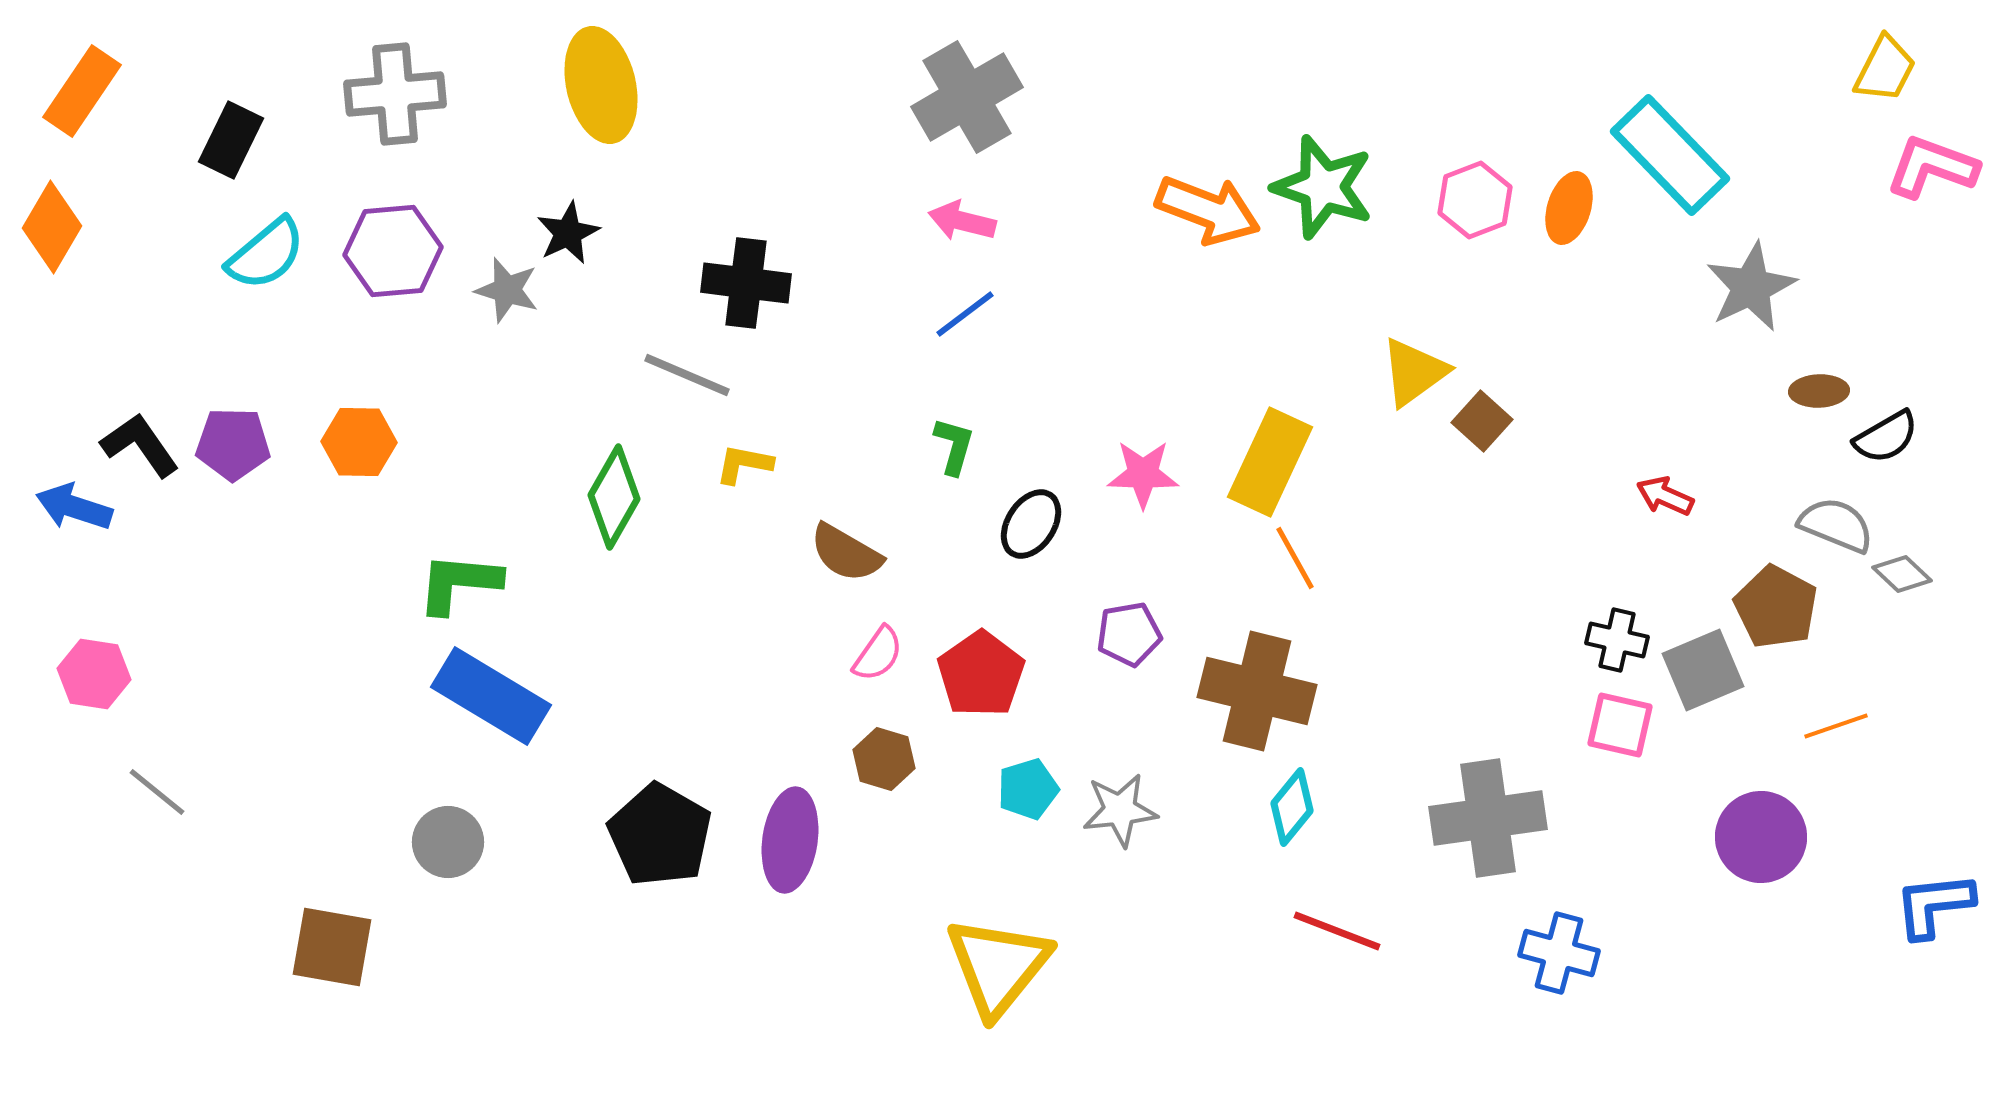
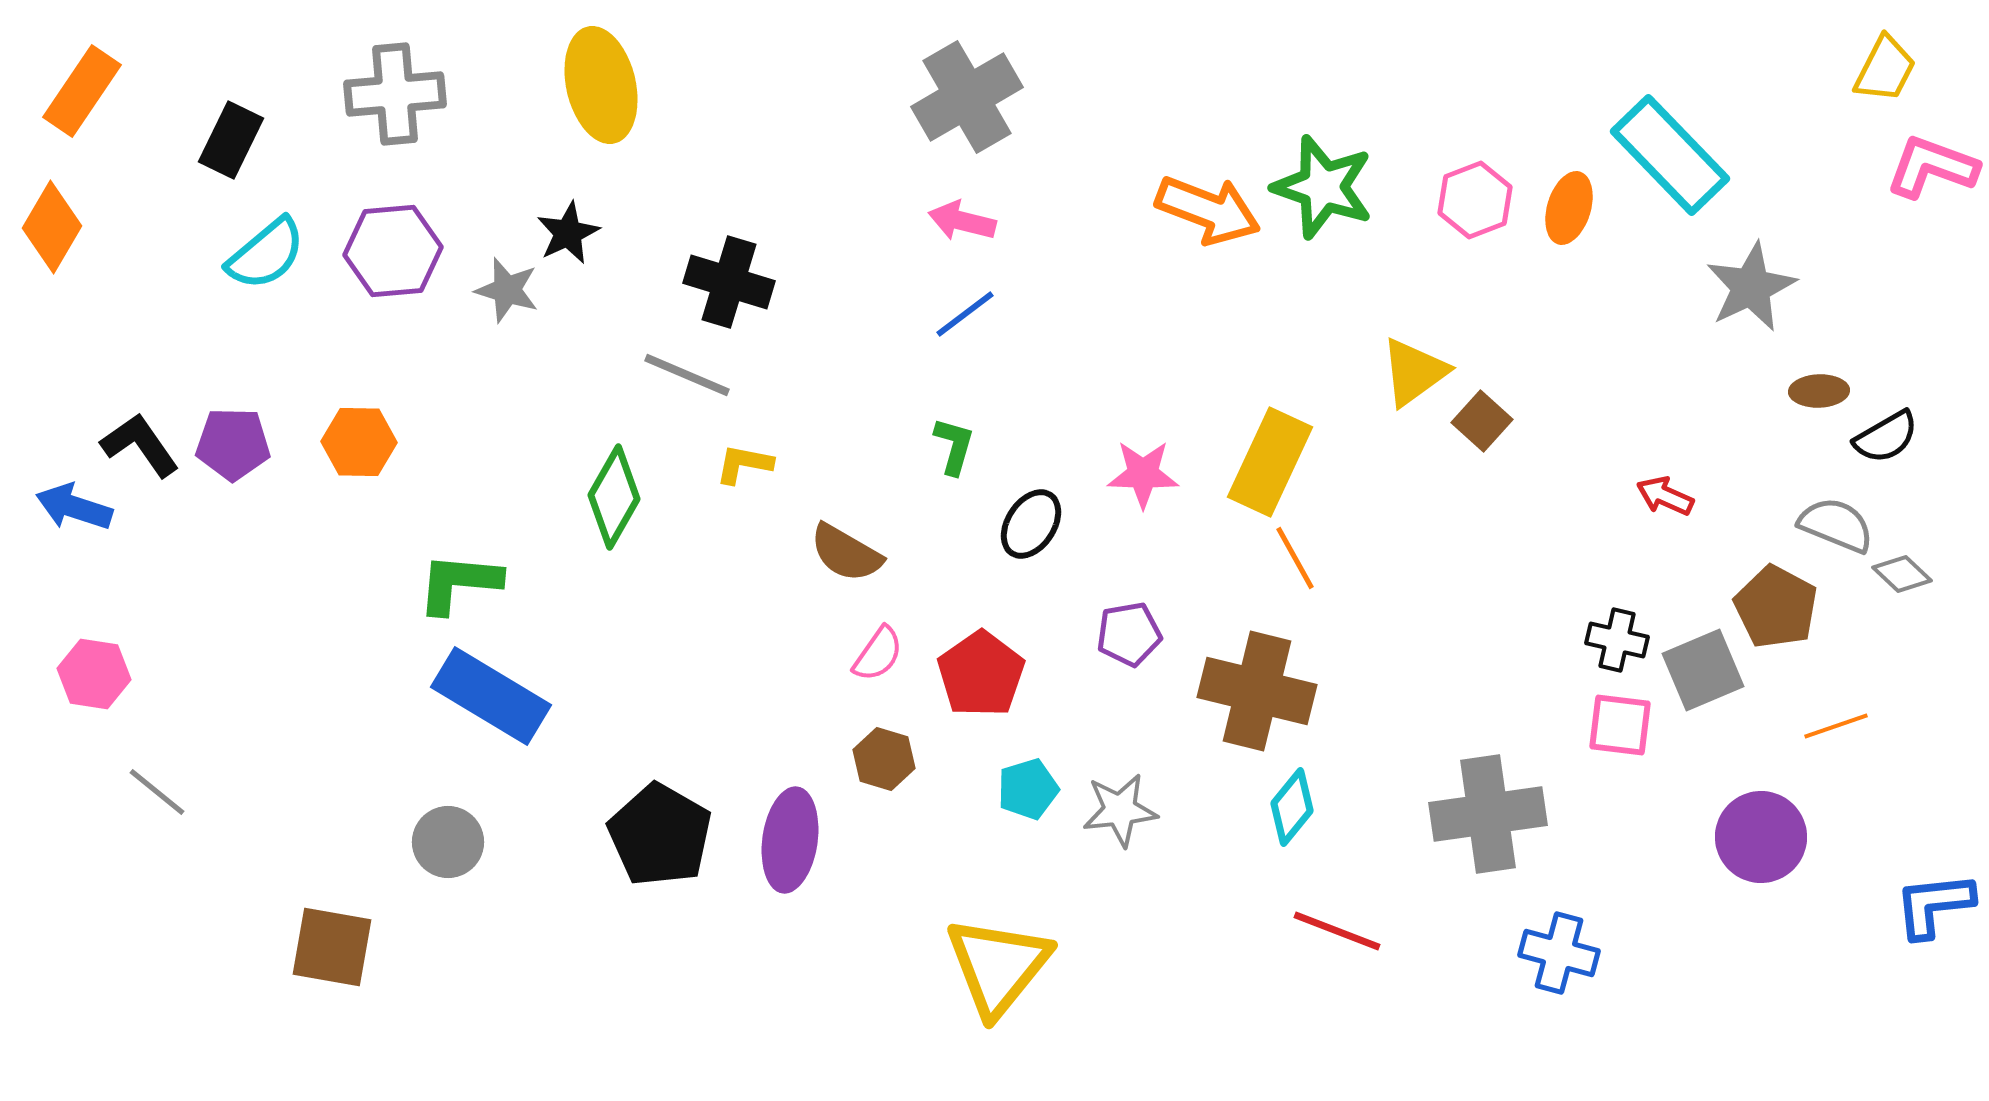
black cross at (746, 283): moved 17 px left, 1 px up; rotated 10 degrees clockwise
pink square at (1620, 725): rotated 6 degrees counterclockwise
gray cross at (1488, 818): moved 4 px up
